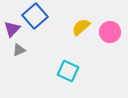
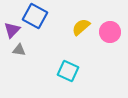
blue square: rotated 20 degrees counterclockwise
purple triangle: moved 1 px down
gray triangle: rotated 32 degrees clockwise
